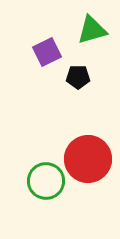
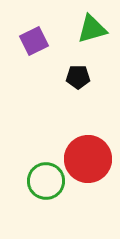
green triangle: moved 1 px up
purple square: moved 13 px left, 11 px up
